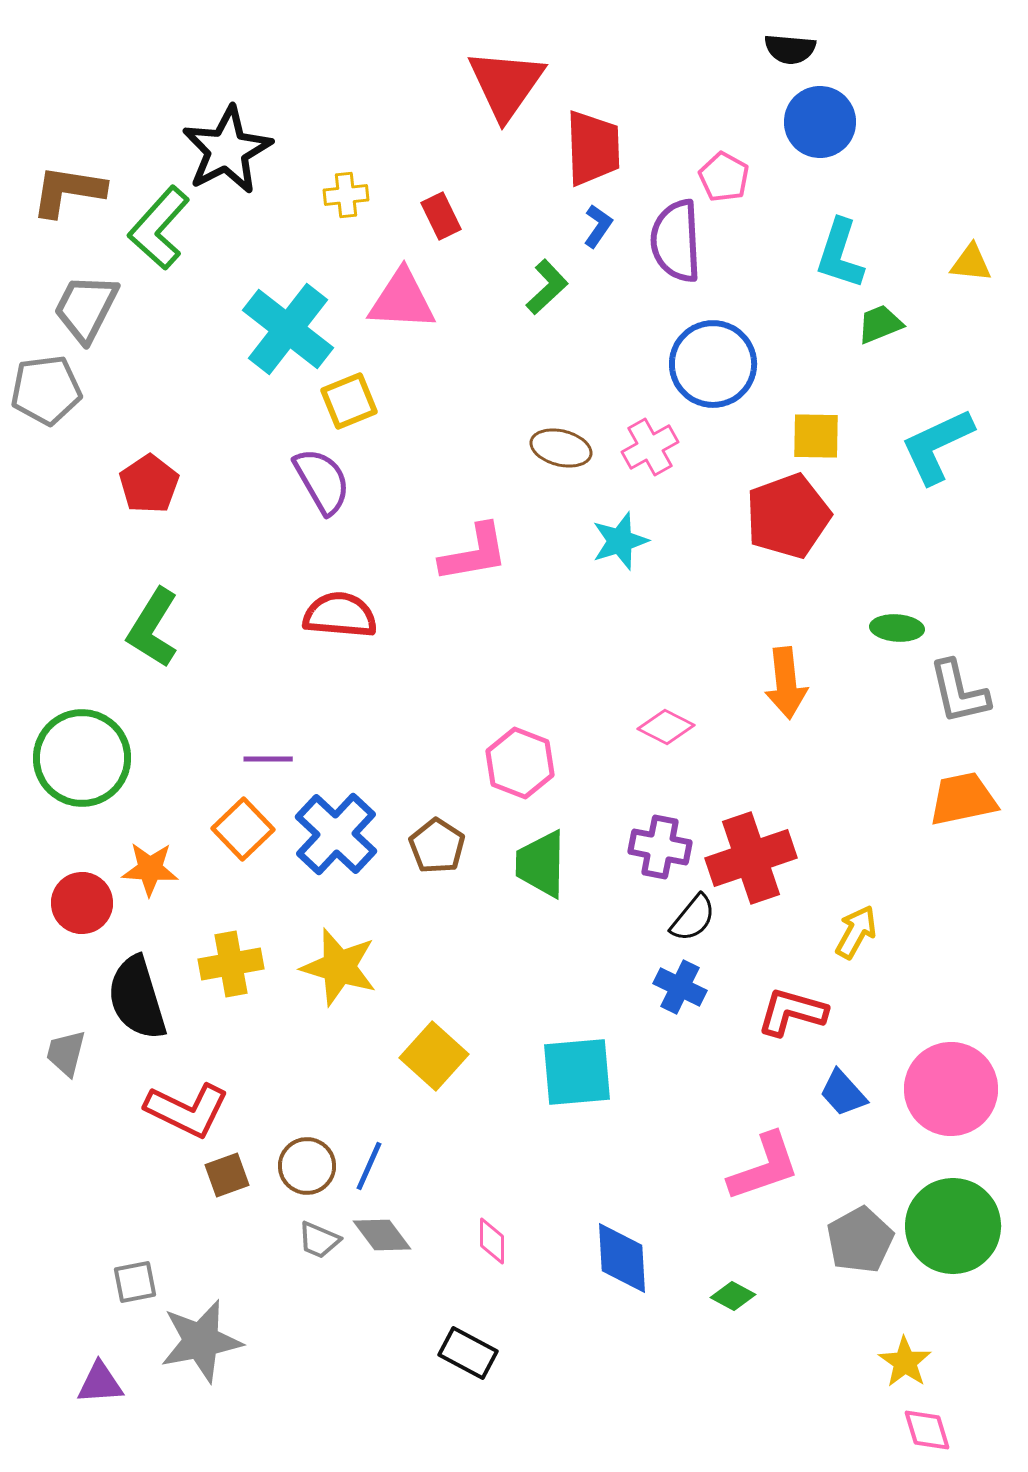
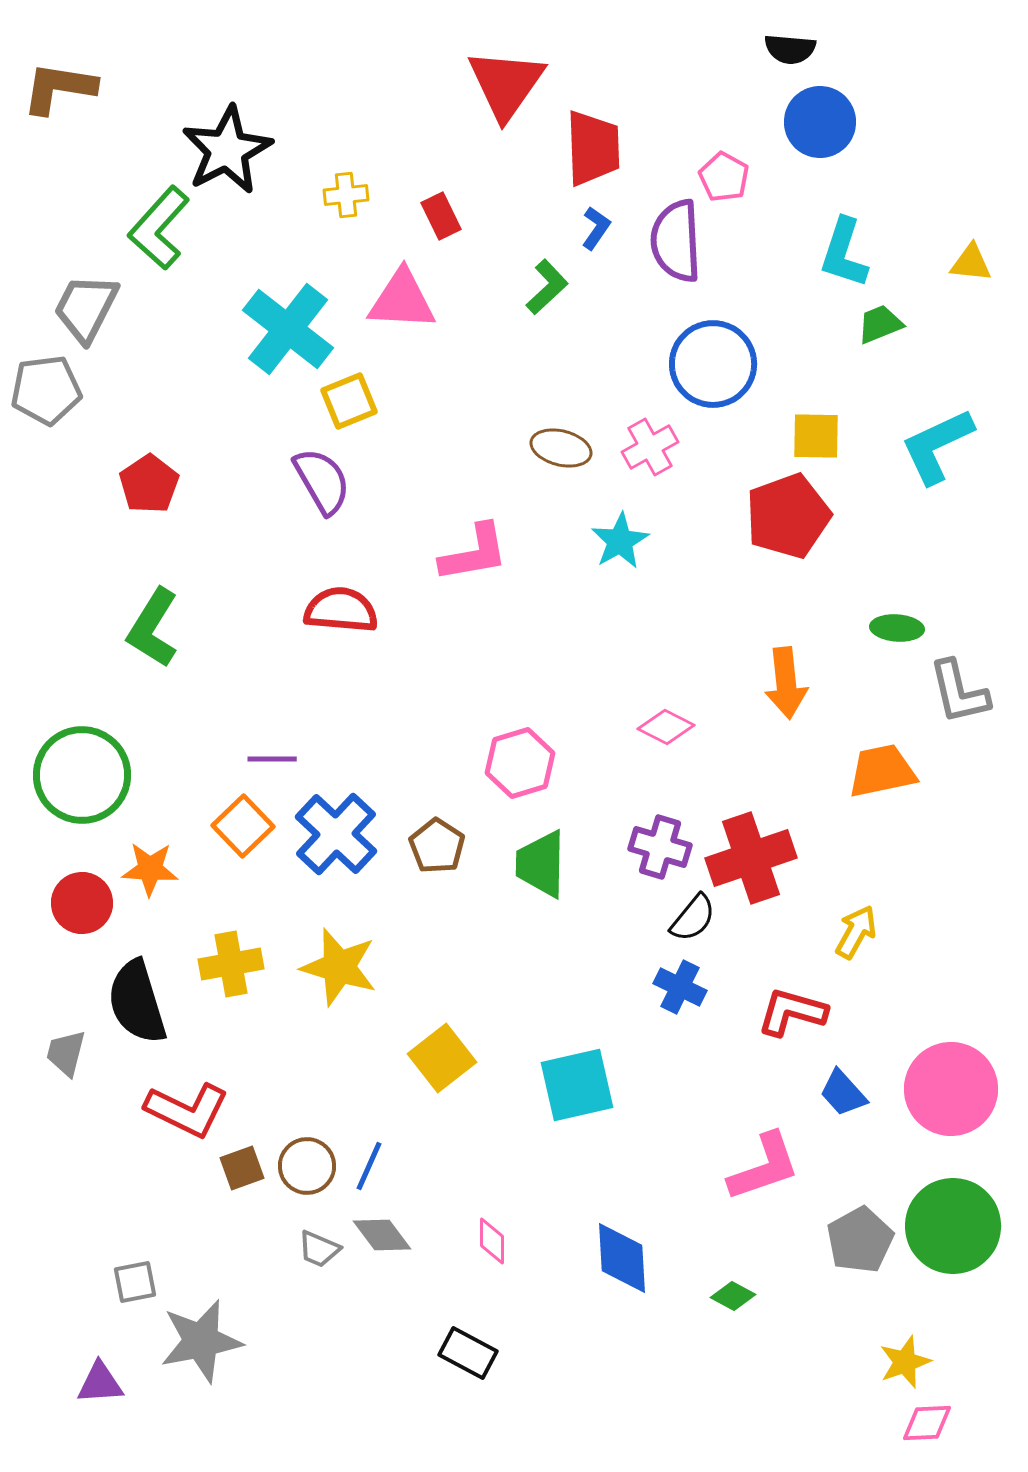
brown L-shape at (68, 191): moved 9 px left, 103 px up
blue L-shape at (598, 226): moved 2 px left, 2 px down
cyan L-shape at (840, 254): moved 4 px right, 1 px up
cyan star at (620, 541): rotated 12 degrees counterclockwise
red semicircle at (340, 615): moved 1 px right, 5 px up
green circle at (82, 758): moved 17 px down
purple line at (268, 759): moved 4 px right
pink hexagon at (520, 763): rotated 22 degrees clockwise
orange trapezoid at (963, 799): moved 81 px left, 28 px up
orange square at (243, 829): moved 3 px up
purple cross at (660, 847): rotated 6 degrees clockwise
black semicircle at (137, 998): moved 4 px down
yellow square at (434, 1056): moved 8 px right, 2 px down; rotated 10 degrees clockwise
cyan square at (577, 1072): moved 13 px down; rotated 8 degrees counterclockwise
brown square at (227, 1175): moved 15 px right, 7 px up
gray trapezoid at (319, 1240): moved 9 px down
yellow star at (905, 1362): rotated 18 degrees clockwise
pink diamond at (927, 1430): moved 7 px up; rotated 76 degrees counterclockwise
